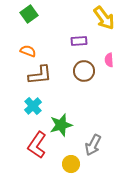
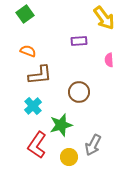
green square: moved 4 px left
brown circle: moved 5 px left, 21 px down
yellow circle: moved 2 px left, 7 px up
